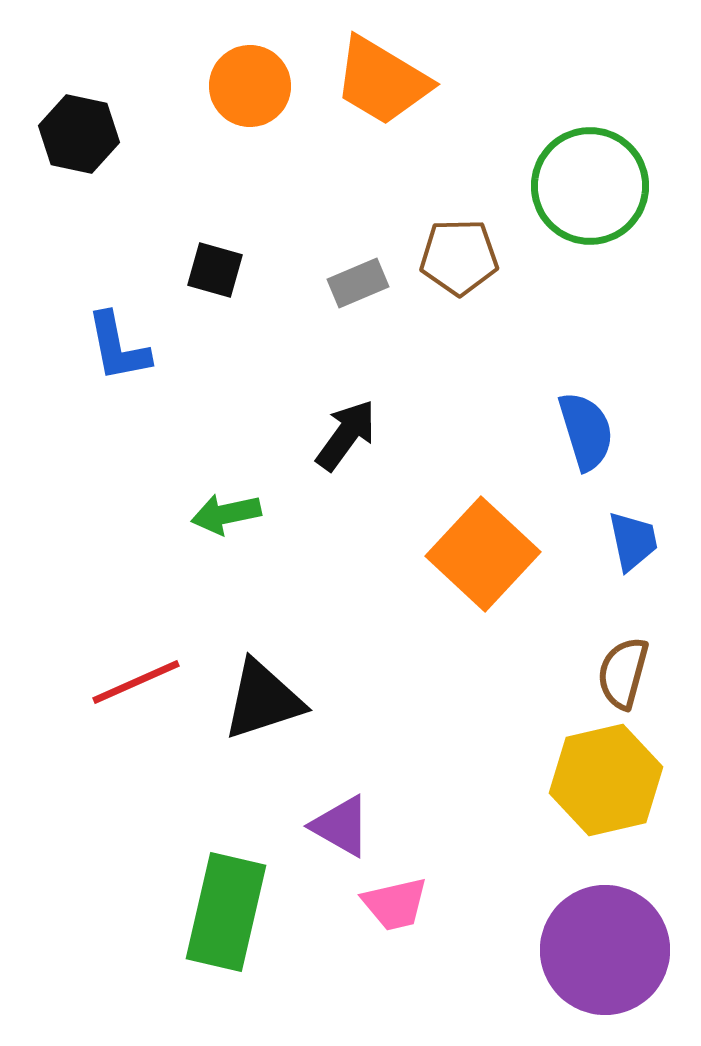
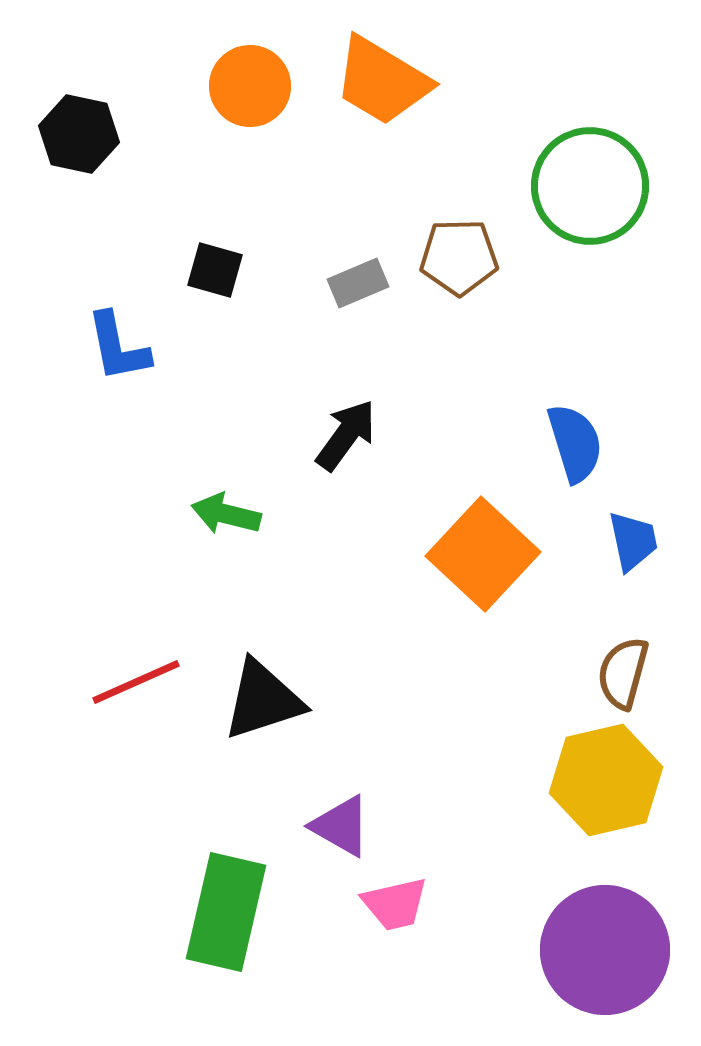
blue semicircle: moved 11 px left, 12 px down
green arrow: rotated 26 degrees clockwise
